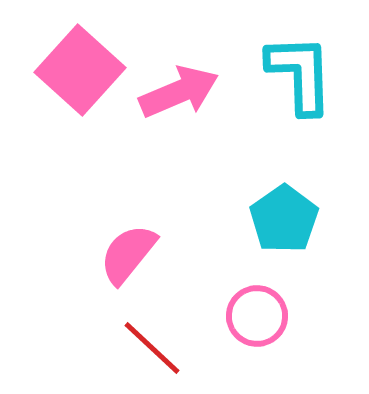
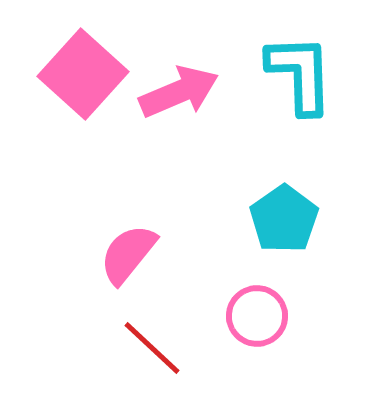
pink square: moved 3 px right, 4 px down
